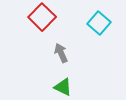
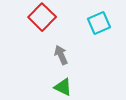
cyan square: rotated 25 degrees clockwise
gray arrow: moved 2 px down
